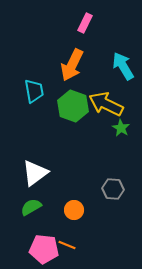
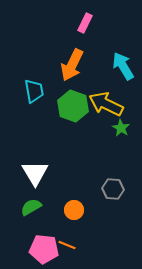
white triangle: rotated 24 degrees counterclockwise
